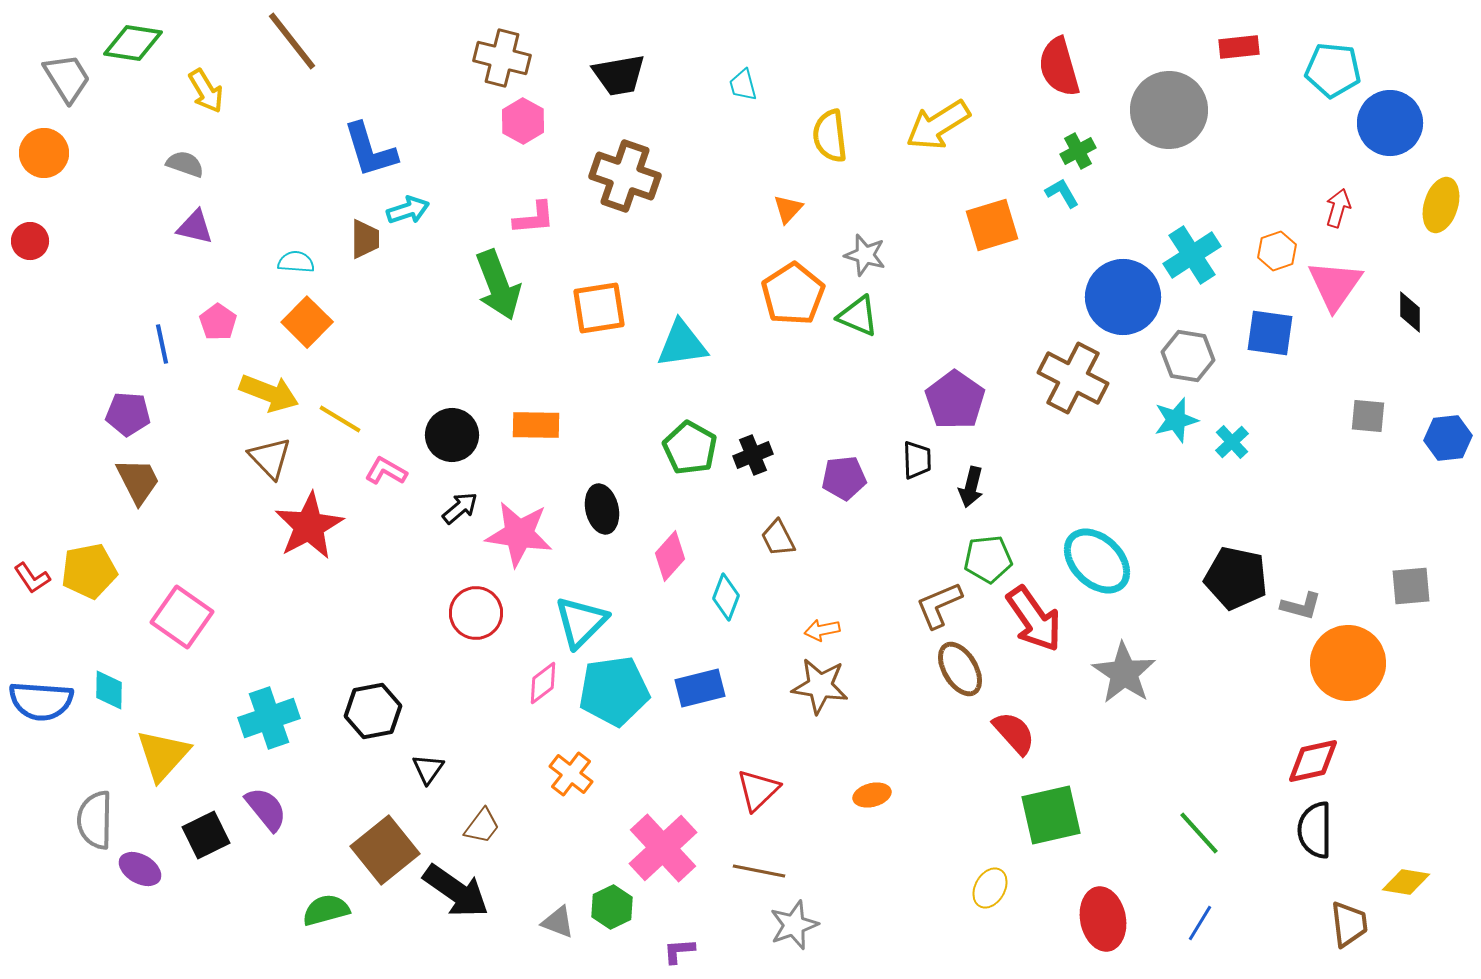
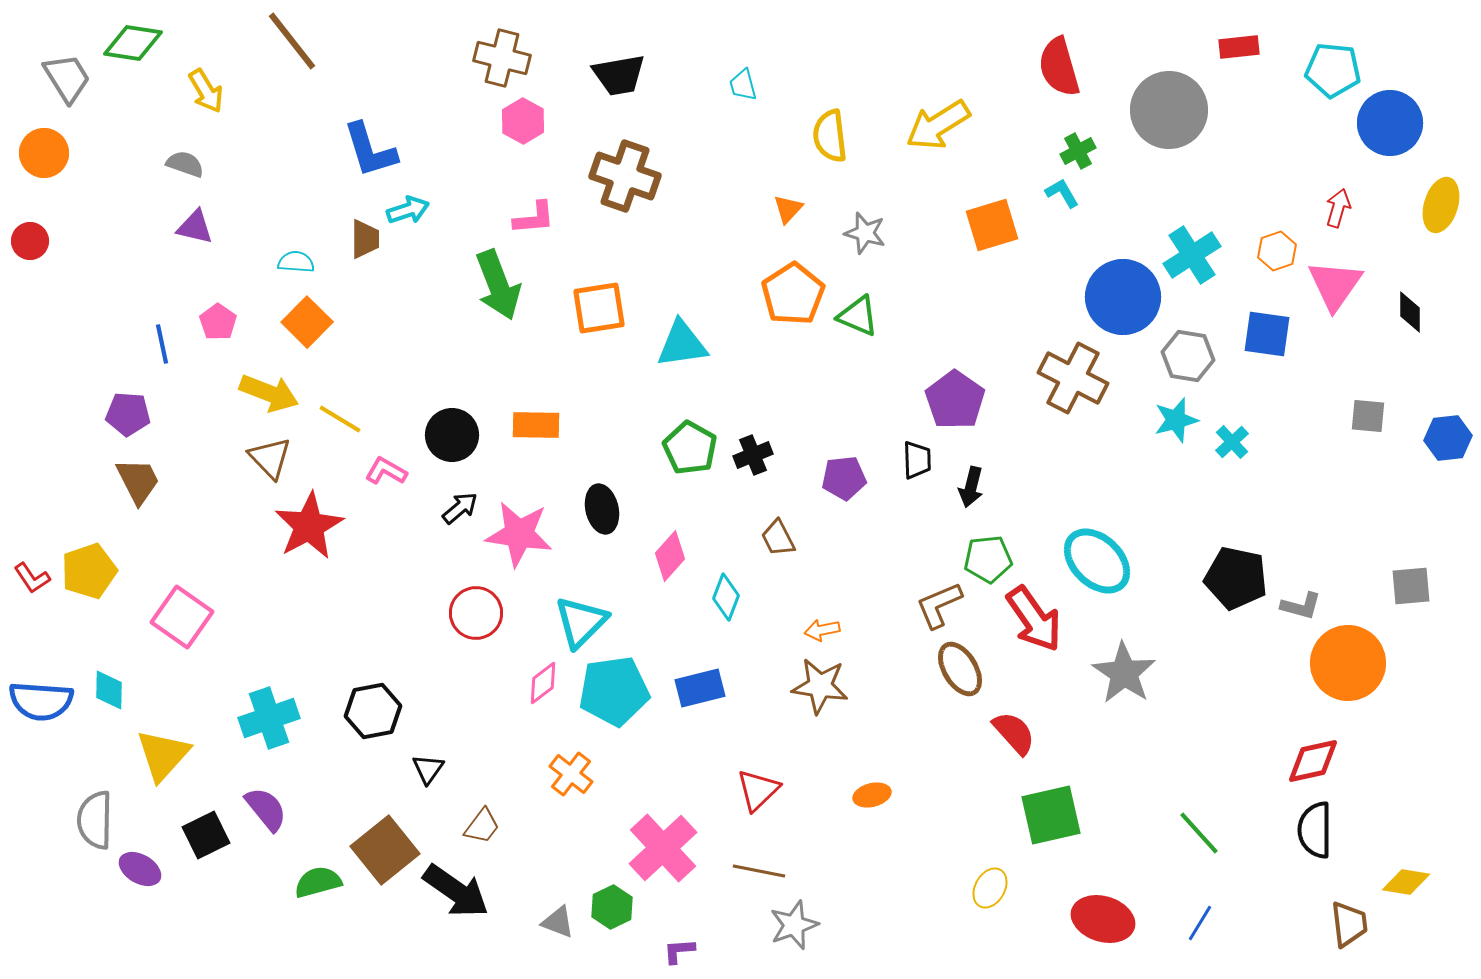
gray star at (865, 255): moved 22 px up
blue square at (1270, 333): moved 3 px left, 1 px down
yellow pentagon at (89, 571): rotated 8 degrees counterclockwise
green semicircle at (326, 910): moved 8 px left, 28 px up
red ellipse at (1103, 919): rotated 62 degrees counterclockwise
